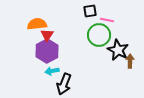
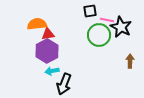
red triangle: moved 1 px right, 1 px up; rotated 48 degrees clockwise
black star: moved 3 px right, 23 px up
